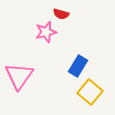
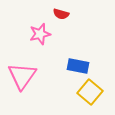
pink star: moved 6 px left, 2 px down
blue rectangle: rotated 70 degrees clockwise
pink triangle: moved 3 px right
